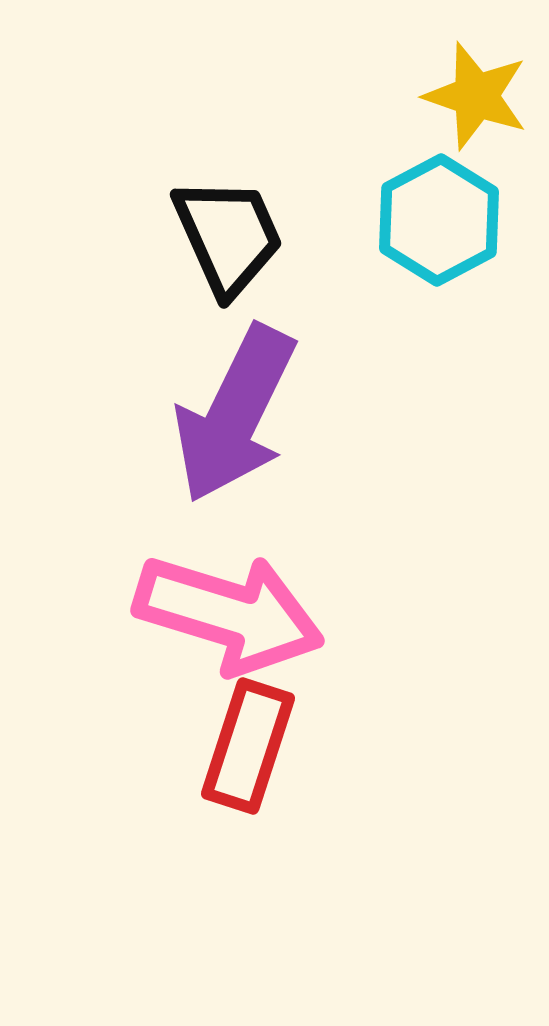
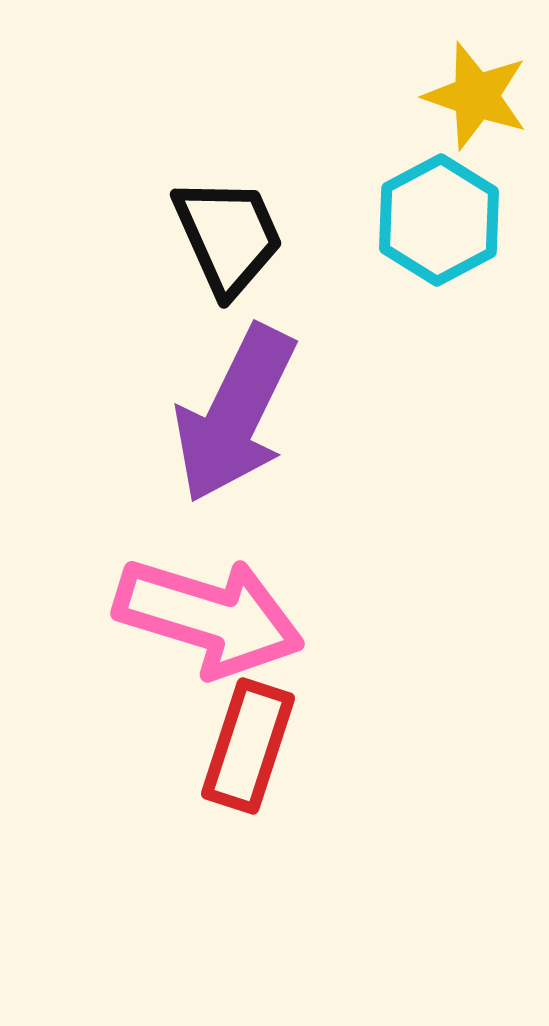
pink arrow: moved 20 px left, 3 px down
